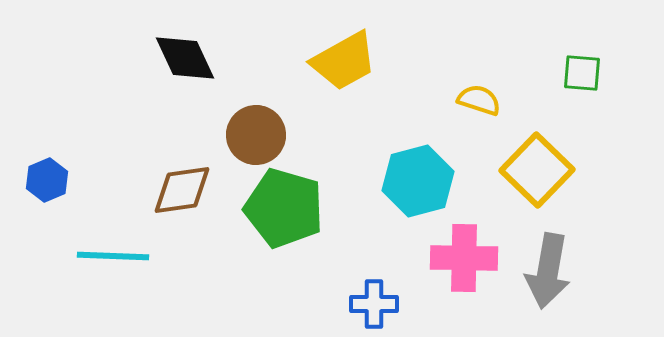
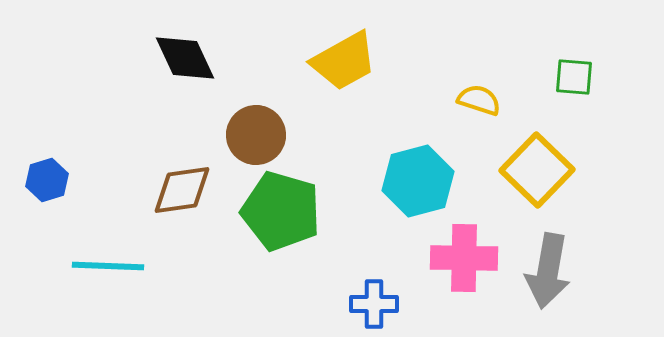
green square: moved 8 px left, 4 px down
blue hexagon: rotated 6 degrees clockwise
green pentagon: moved 3 px left, 3 px down
cyan line: moved 5 px left, 10 px down
